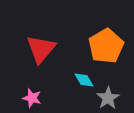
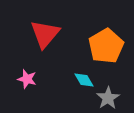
red triangle: moved 4 px right, 15 px up
pink star: moved 5 px left, 19 px up
